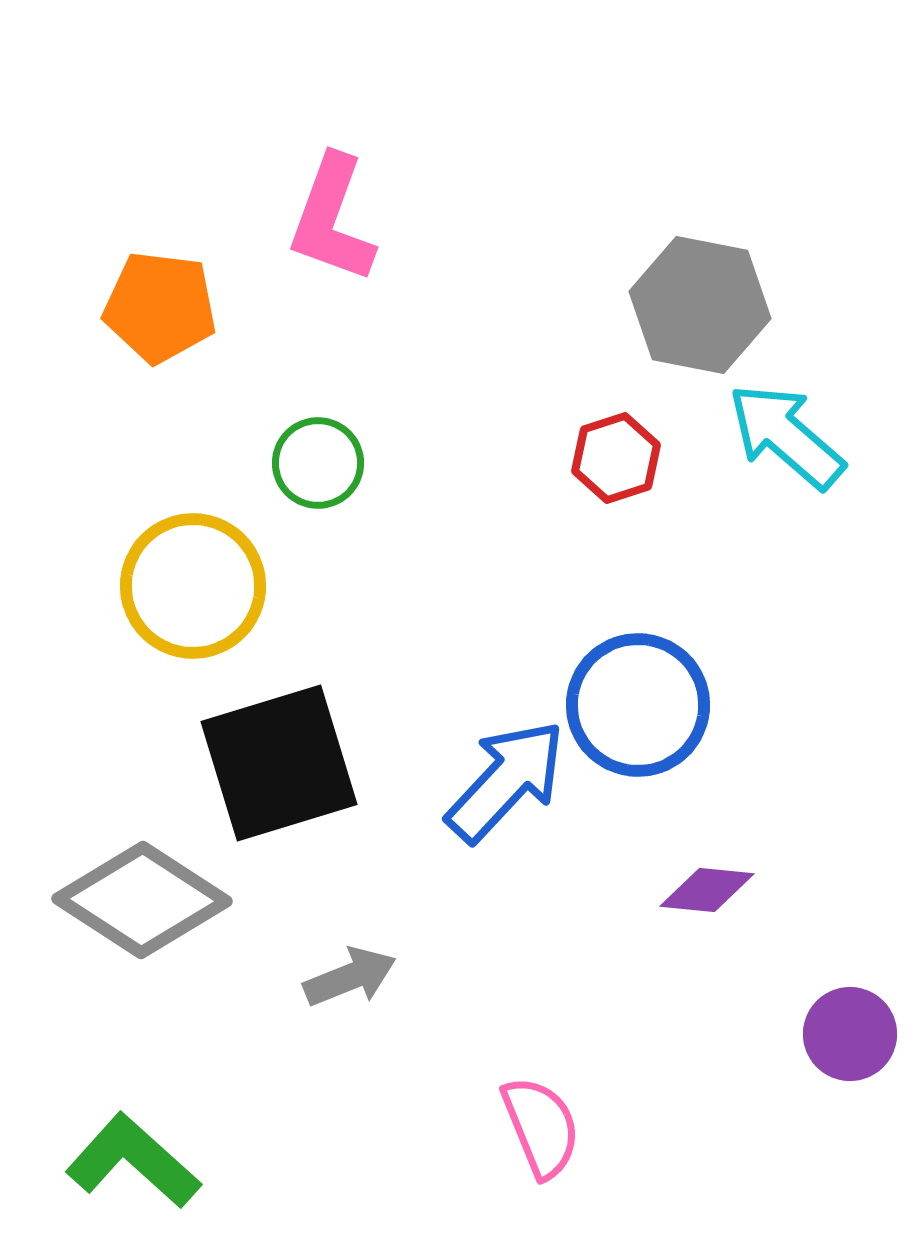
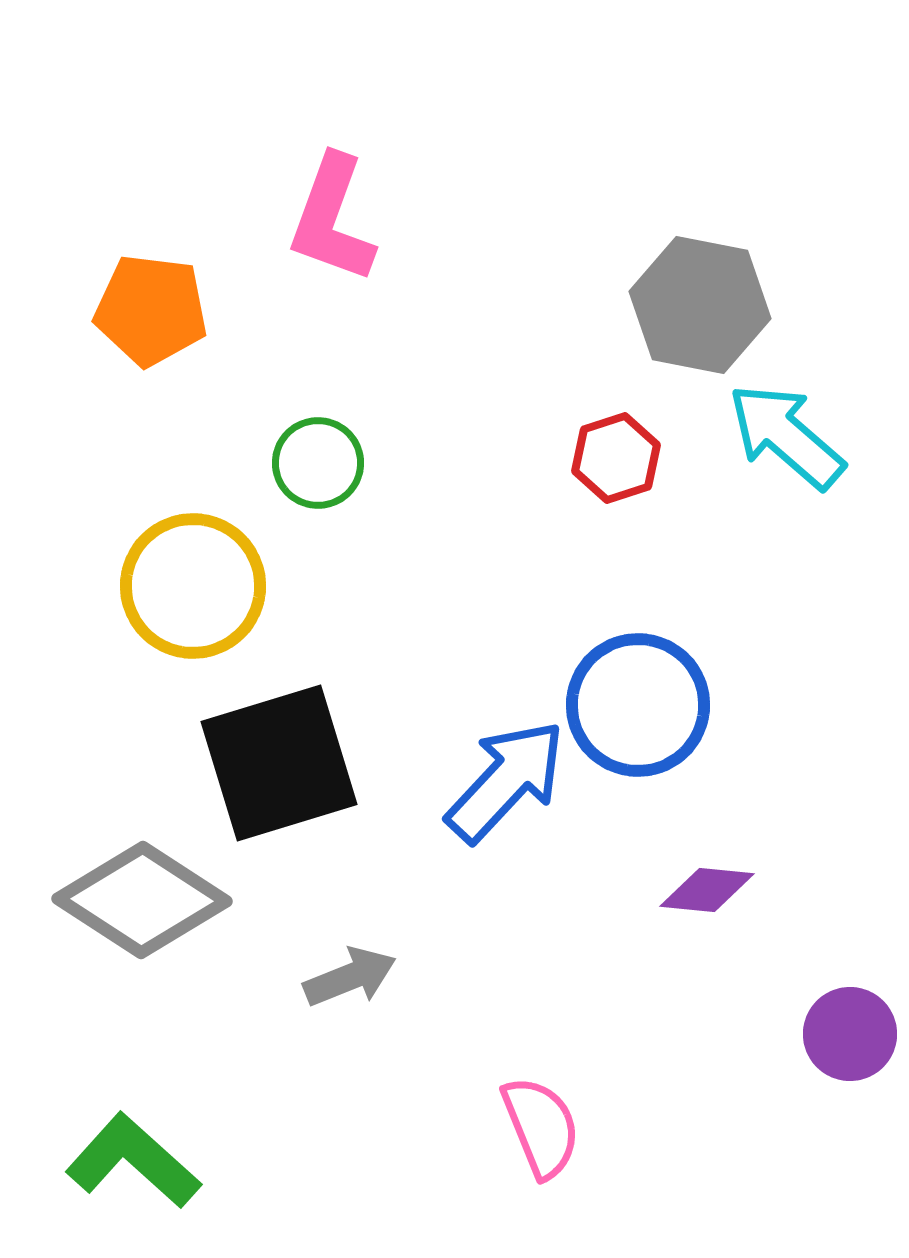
orange pentagon: moved 9 px left, 3 px down
